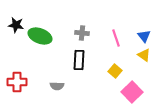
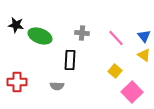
pink line: rotated 24 degrees counterclockwise
black rectangle: moved 9 px left
